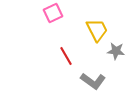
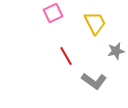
yellow trapezoid: moved 2 px left, 7 px up
gray star: rotated 18 degrees counterclockwise
gray L-shape: moved 1 px right
